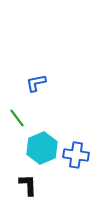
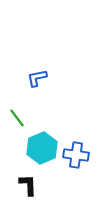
blue L-shape: moved 1 px right, 5 px up
